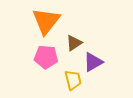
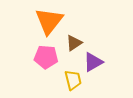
orange triangle: moved 3 px right
